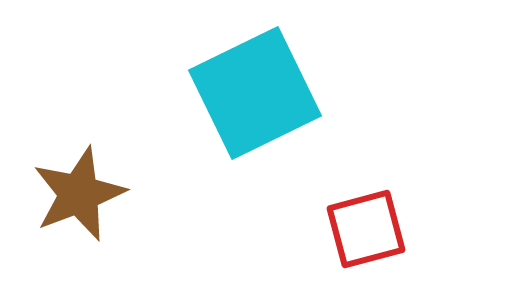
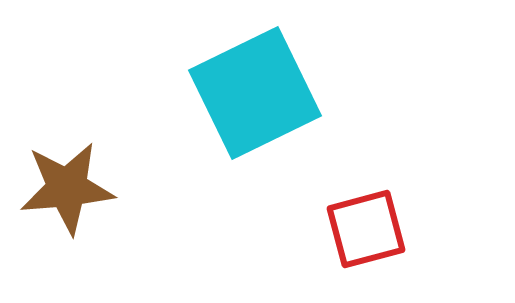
brown star: moved 12 px left, 6 px up; rotated 16 degrees clockwise
